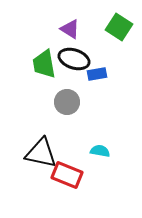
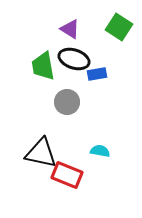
green trapezoid: moved 1 px left, 2 px down
